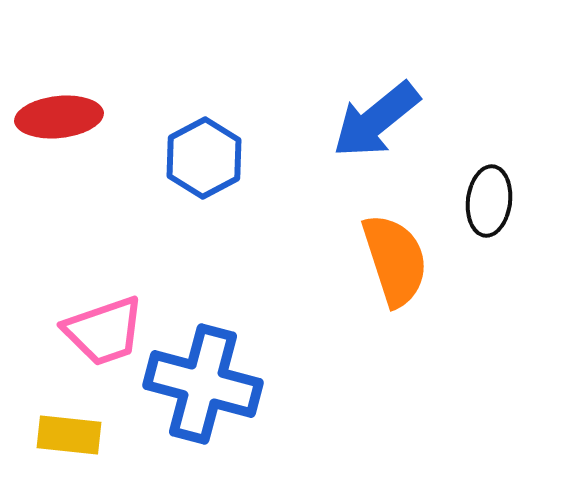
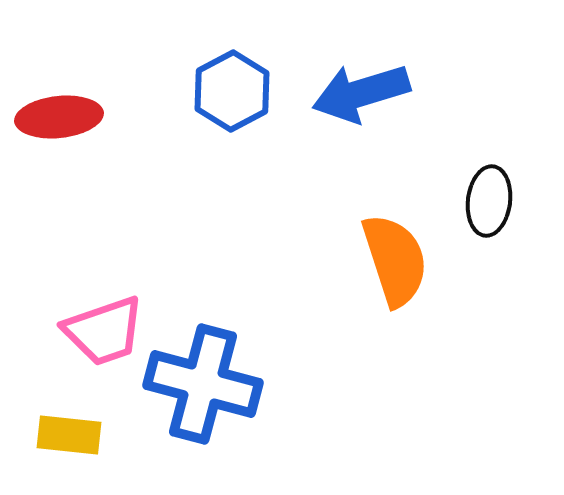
blue arrow: moved 15 px left, 27 px up; rotated 22 degrees clockwise
blue hexagon: moved 28 px right, 67 px up
